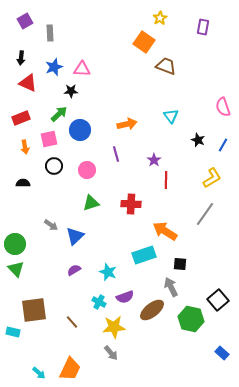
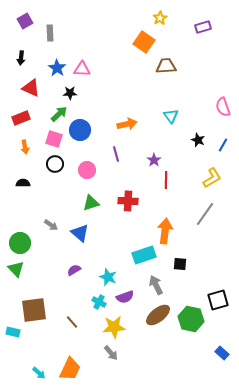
purple rectangle at (203, 27): rotated 63 degrees clockwise
brown trapezoid at (166, 66): rotated 25 degrees counterclockwise
blue star at (54, 67): moved 3 px right, 1 px down; rotated 18 degrees counterclockwise
red triangle at (28, 83): moved 3 px right, 5 px down
black star at (71, 91): moved 1 px left, 2 px down
pink square at (49, 139): moved 5 px right; rotated 30 degrees clockwise
black circle at (54, 166): moved 1 px right, 2 px up
red cross at (131, 204): moved 3 px left, 3 px up
orange arrow at (165, 231): rotated 65 degrees clockwise
blue triangle at (75, 236): moved 5 px right, 3 px up; rotated 36 degrees counterclockwise
green circle at (15, 244): moved 5 px right, 1 px up
cyan star at (108, 272): moved 5 px down
gray arrow at (171, 287): moved 15 px left, 2 px up
black square at (218, 300): rotated 25 degrees clockwise
brown ellipse at (152, 310): moved 6 px right, 5 px down
